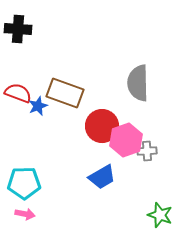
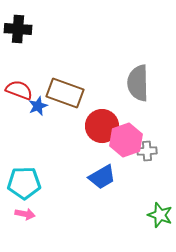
red semicircle: moved 1 px right, 3 px up
